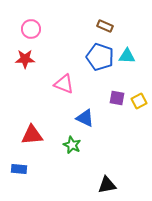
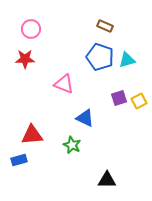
cyan triangle: moved 4 px down; rotated 18 degrees counterclockwise
purple square: moved 2 px right; rotated 28 degrees counterclockwise
blue rectangle: moved 9 px up; rotated 21 degrees counterclockwise
black triangle: moved 5 px up; rotated 12 degrees clockwise
